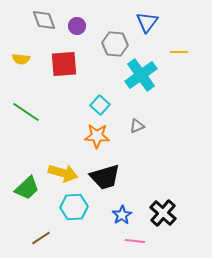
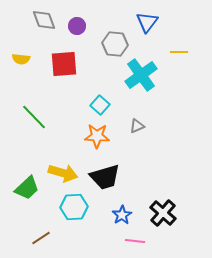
green line: moved 8 px right, 5 px down; rotated 12 degrees clockwise
